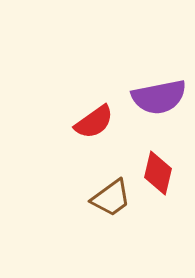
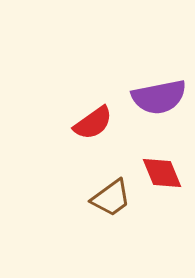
red semicircle: moved 1 px left, 1 px down
red diamond: moved 4 px right; rotated 36 degrees counterclockwise
